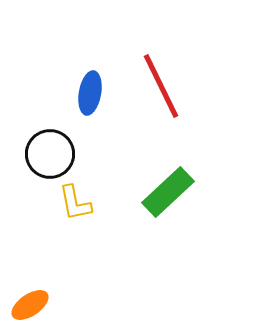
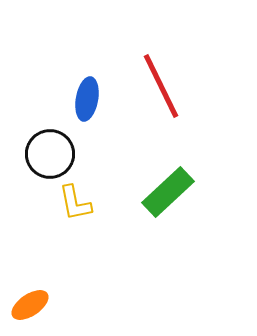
blue ellipse: moved 3 px left, 6 px down
